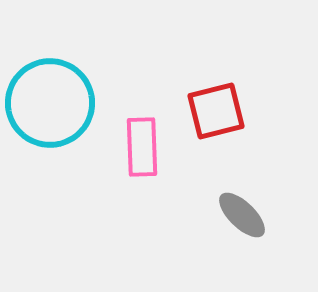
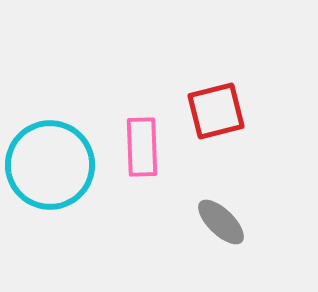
cyan circle: moved 62 px down
gray ellipse: moved 21 px left, 7 px down
